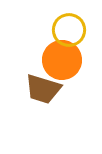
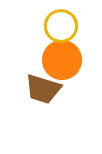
yellow circle: moved 8 px left, 4 px up
